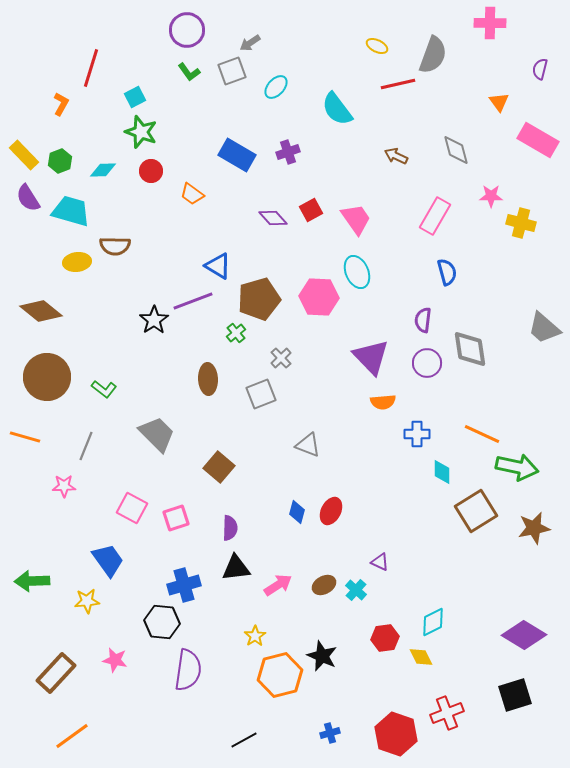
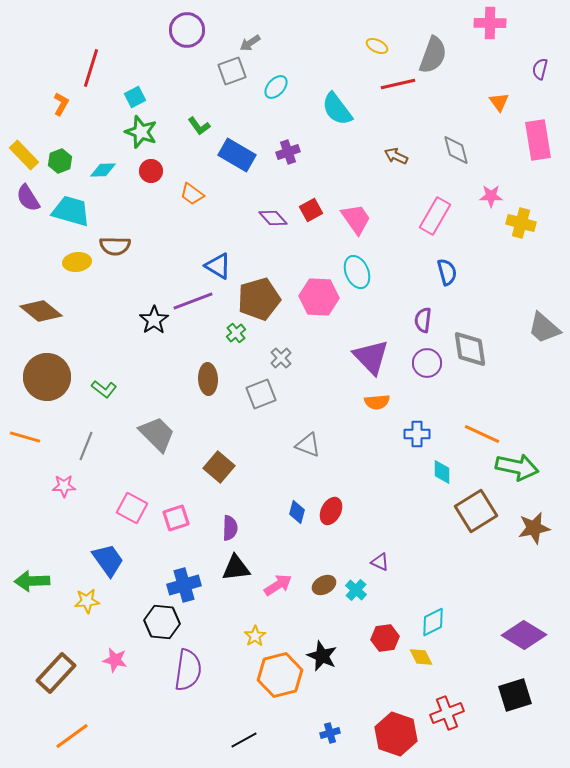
green L-shape at (189, 72): moved 10 px right, 54 px down
pink rectangle at (538, 140): rotated 51 degrees clockwise
orange semicircle at (383, 402): moved 6 px left
